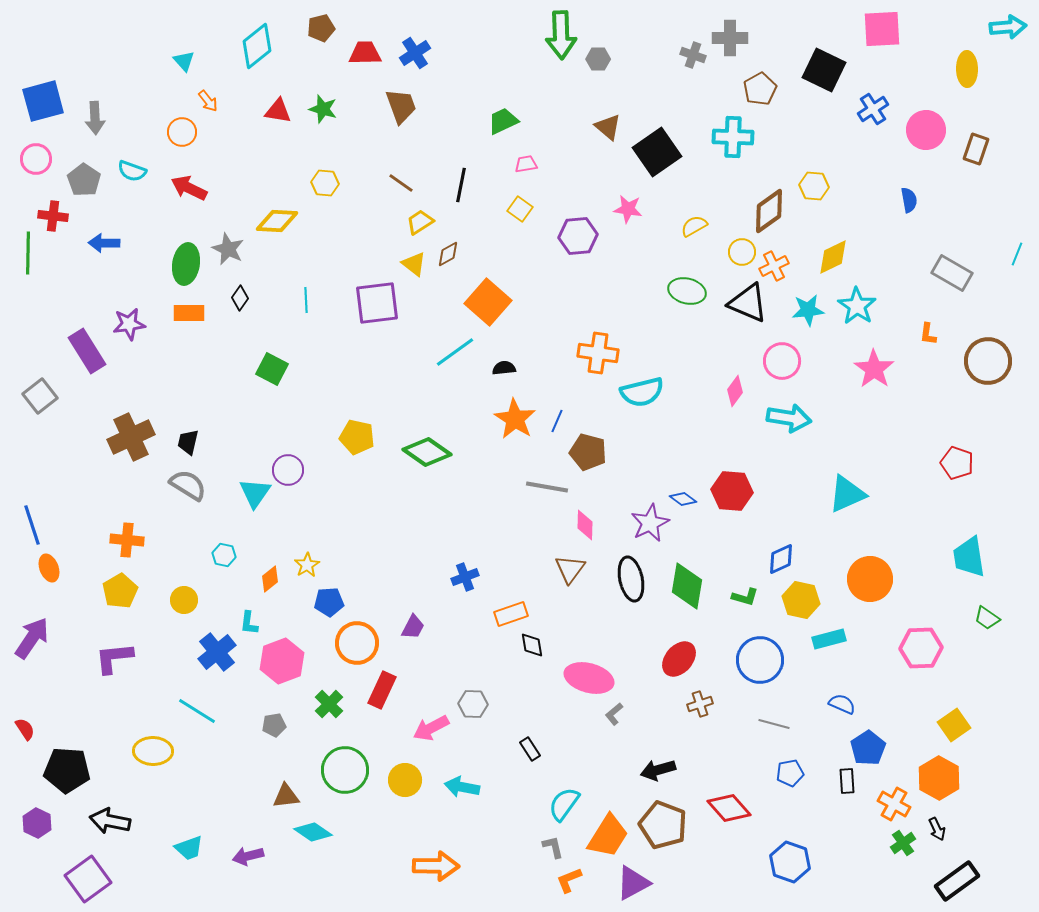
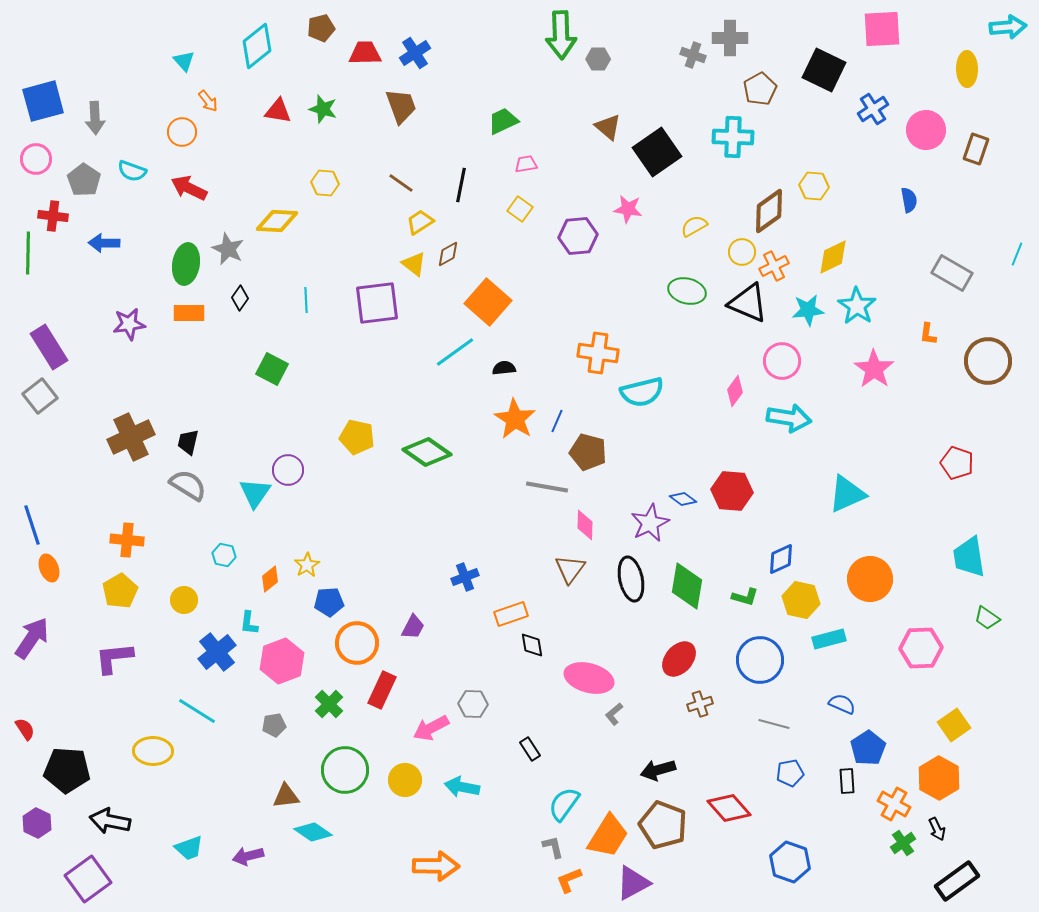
purple rectangle at (87, 351): moved 38 px left, 4 px up
